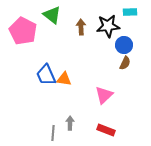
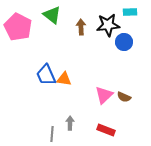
black star: moved 1 px up
pink pentagon: moved 5 px left, 4 px up
blue circle: moved 3 px up
brown semicircle: moved 1 px left, 34 px down; rotated 88 degrees clockwise
gray line: moved 1 px left, 1 px down
